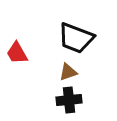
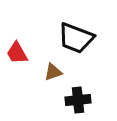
brown triangle: moved 15 px left
black cross: moved 9 px right
